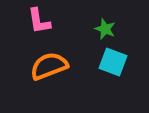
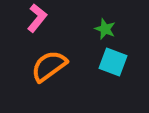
pink L-shape: moved 2 px left, 3 px up; rotated 132 degrees counterclockwise
orange semicircle: rotated 15 degrees counterclockwise
